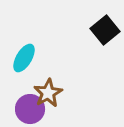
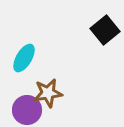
brown star: rotated 20 degrees clockwise
purple circle: moved 3 px left, 1 px down
